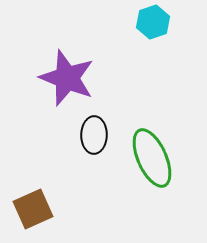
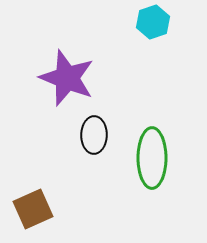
green ellipse: rotated 24 degrees clockwise
